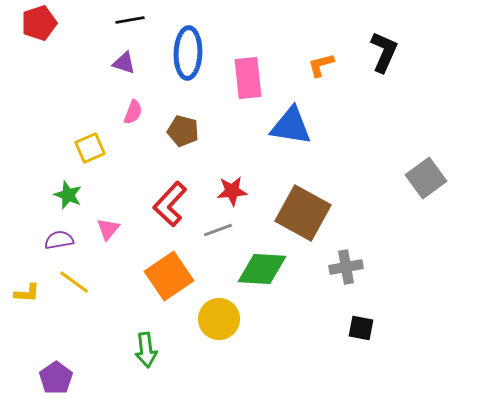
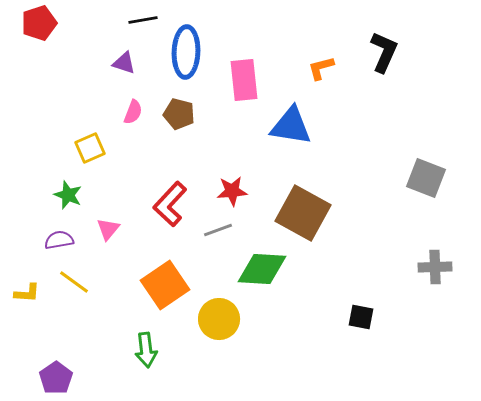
black line: moved 13 px right
blue ellipse: moved 2 px left, 1 px up
orange L-shape: moved 3 px down
pink rectangle: moved 4 px left, 2 px down
brown pentagon: moved 4 px left, 17 px up
gray square: rotated 33 degrees counterclockwise
gray cross: moved 89 px right; rotated 8 degrees clockwise
orange square: moved 4 px left, 9 px down
black square: moved 11 px up
